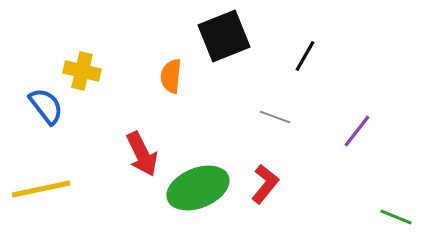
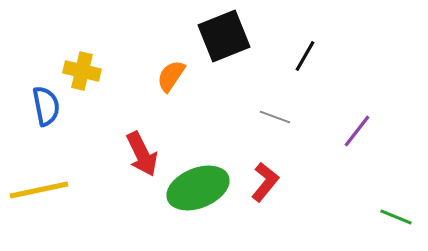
orange semicircle: rotated 28 degrees clockwise
blue semicircle: rotated 27 degrees clockwise
red L-shape: moved 2 px up
yellow line: moved 2 px left, 1 px down
